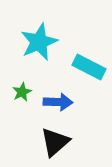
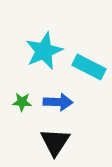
cyan star: moved 5 px right, 9 px down
green star: moved 10 px down; rotated 30 degrees clockwise
black triangle: rotated 16 degrees counterclockwise
